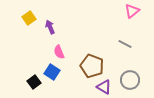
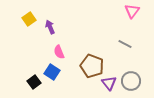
pink triangle: rotated 14 degrees counterclockwise
yellow square: moved 1 px down
gray circle: moved 1 px right, 1 px down
purple triangle: moved 5 px right, 4 px up; rotated 21 degrees clockwise
